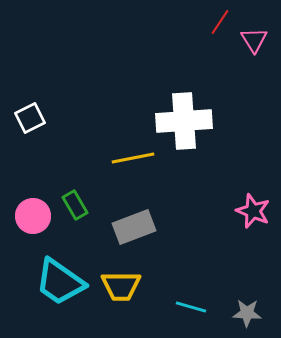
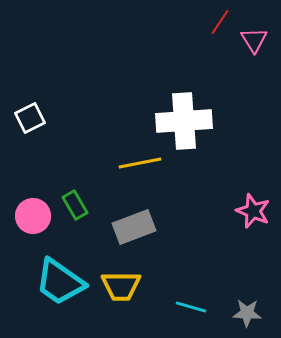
yellow line: moved 7 px right, 5 px down
